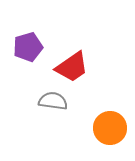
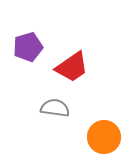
gray semicircle: moved 2 px right, 7 px down
orange circle: moved 6 px left, 9 px down
